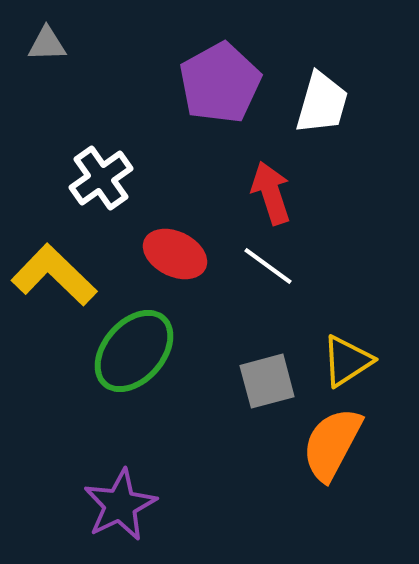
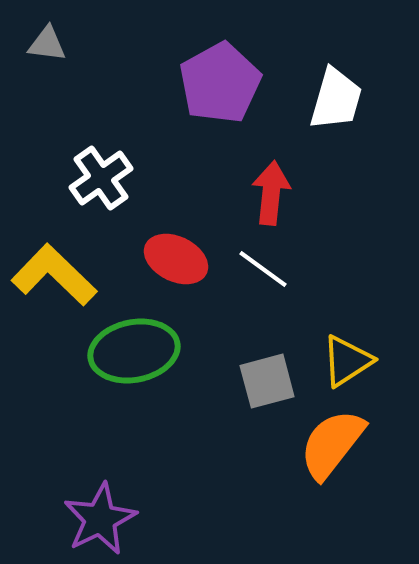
gray triangle: rotated 9 degrees clockwise
white trapezoid: moved 14 px right, 4 px up
red arrow: rotated 24 degrees clockwise
red ellipse: moved 1 px right, 5 px down
white line: moved 5 px left, 3 px down
green ellipse: rotated 38 degrees clockwise
orange semicircle: rotated 10 degrees clockwise
purple star: moved 20 px left, 14 px down
